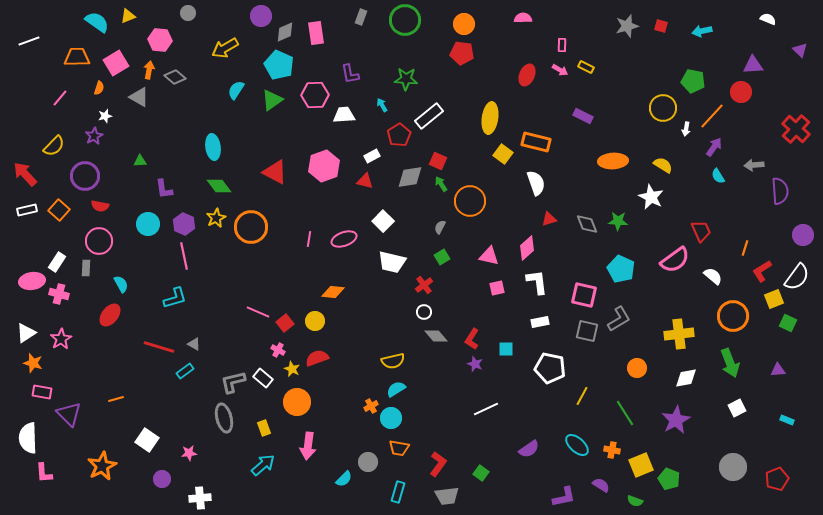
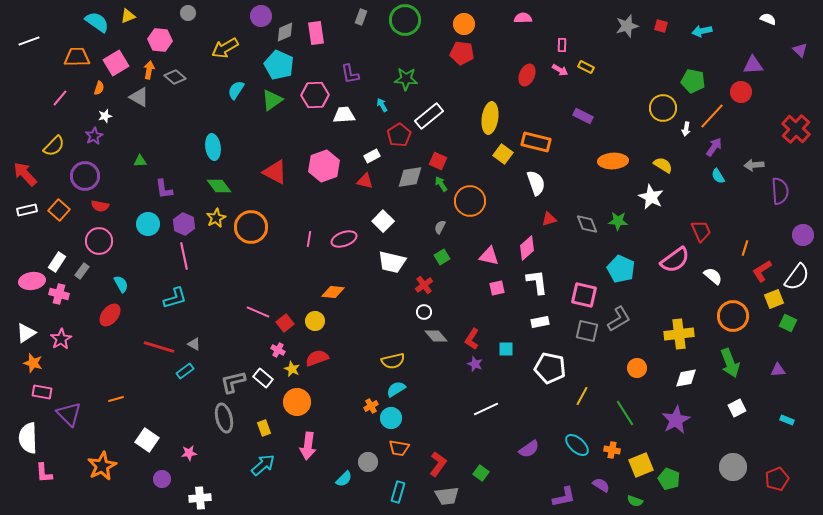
gray rectangle at (86, 268): moved 4 px left, 3 px down; rotated 35 degrees clockwise
